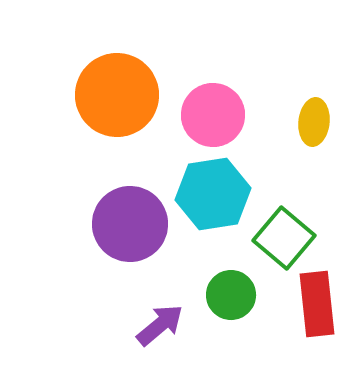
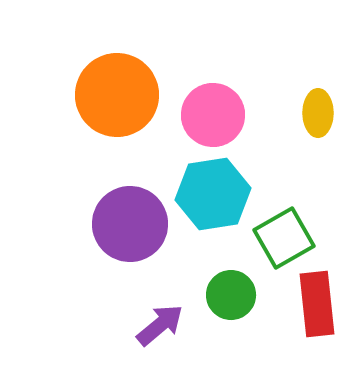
yellow ellipse: moved 4 px right, 9 px up; rotated 6 degrees counterclockwise
green square: rotated 20 degrees clockwise
